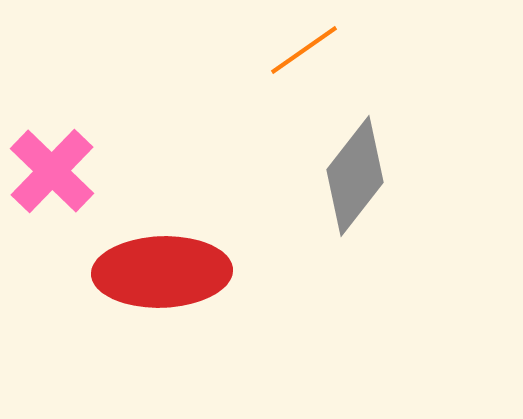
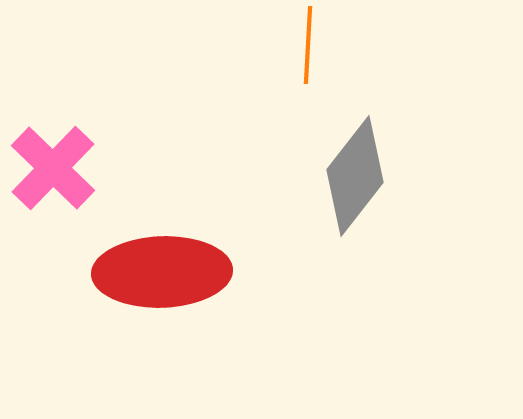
orange line: moved 4 px right, 5 px up; rotated 52 degrees counterclockwise
pink cross: moved 1 px right, 3 px up
